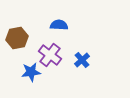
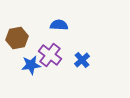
blue star: moved 7 px up
